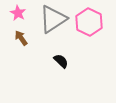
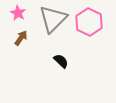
gray triangle: rotated 12 degrees counterclockwise
brown arrow: rotated 70 degrees clockwise
